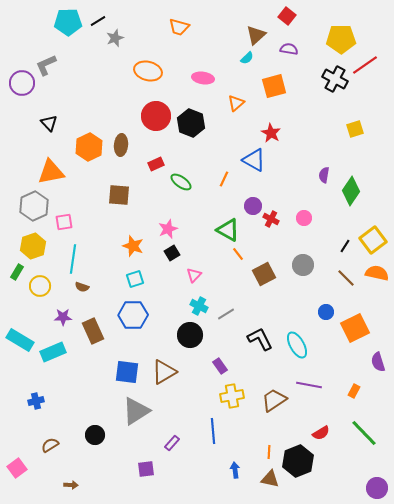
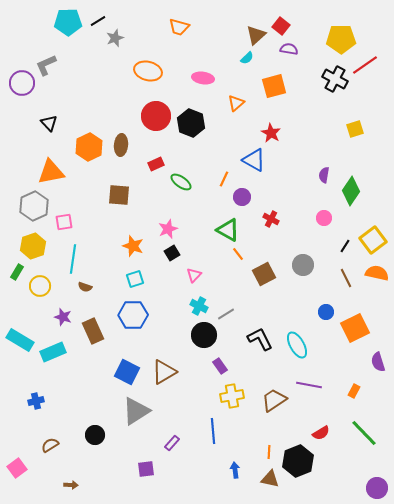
red square at (287, 16): moved 6 px left, 10 px down
purple circle at (253, 206): moved 11 px left, 9 px up
pink circle at (304, 218): moved 20 px right
brown line at (346, 278): rotated 18 degrees clockwise
brown semicircle at (82, 287): moved 3 px right
purple star at (63, 317): rotated 18 degrees clockwise
black circle at (190, 335): moved 14 px right
blue square at (127, 372): rotated 20 degrees clockwise
